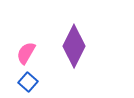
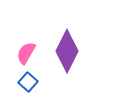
purple diamond: moved 7 px left, 5 px down
